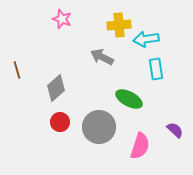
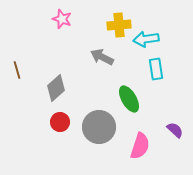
green ellipse: rotated 32 degrees clockwise
